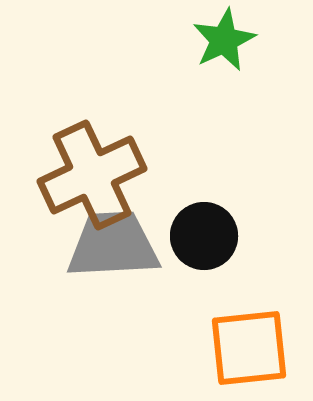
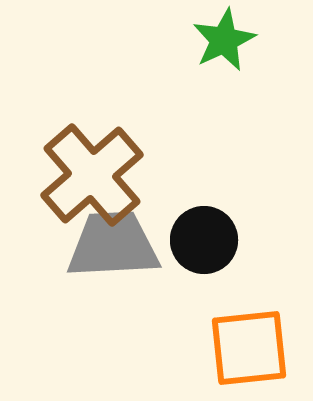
brown cross: rotated 16 degrees counterclockwise
black circle: moved 4 px down
